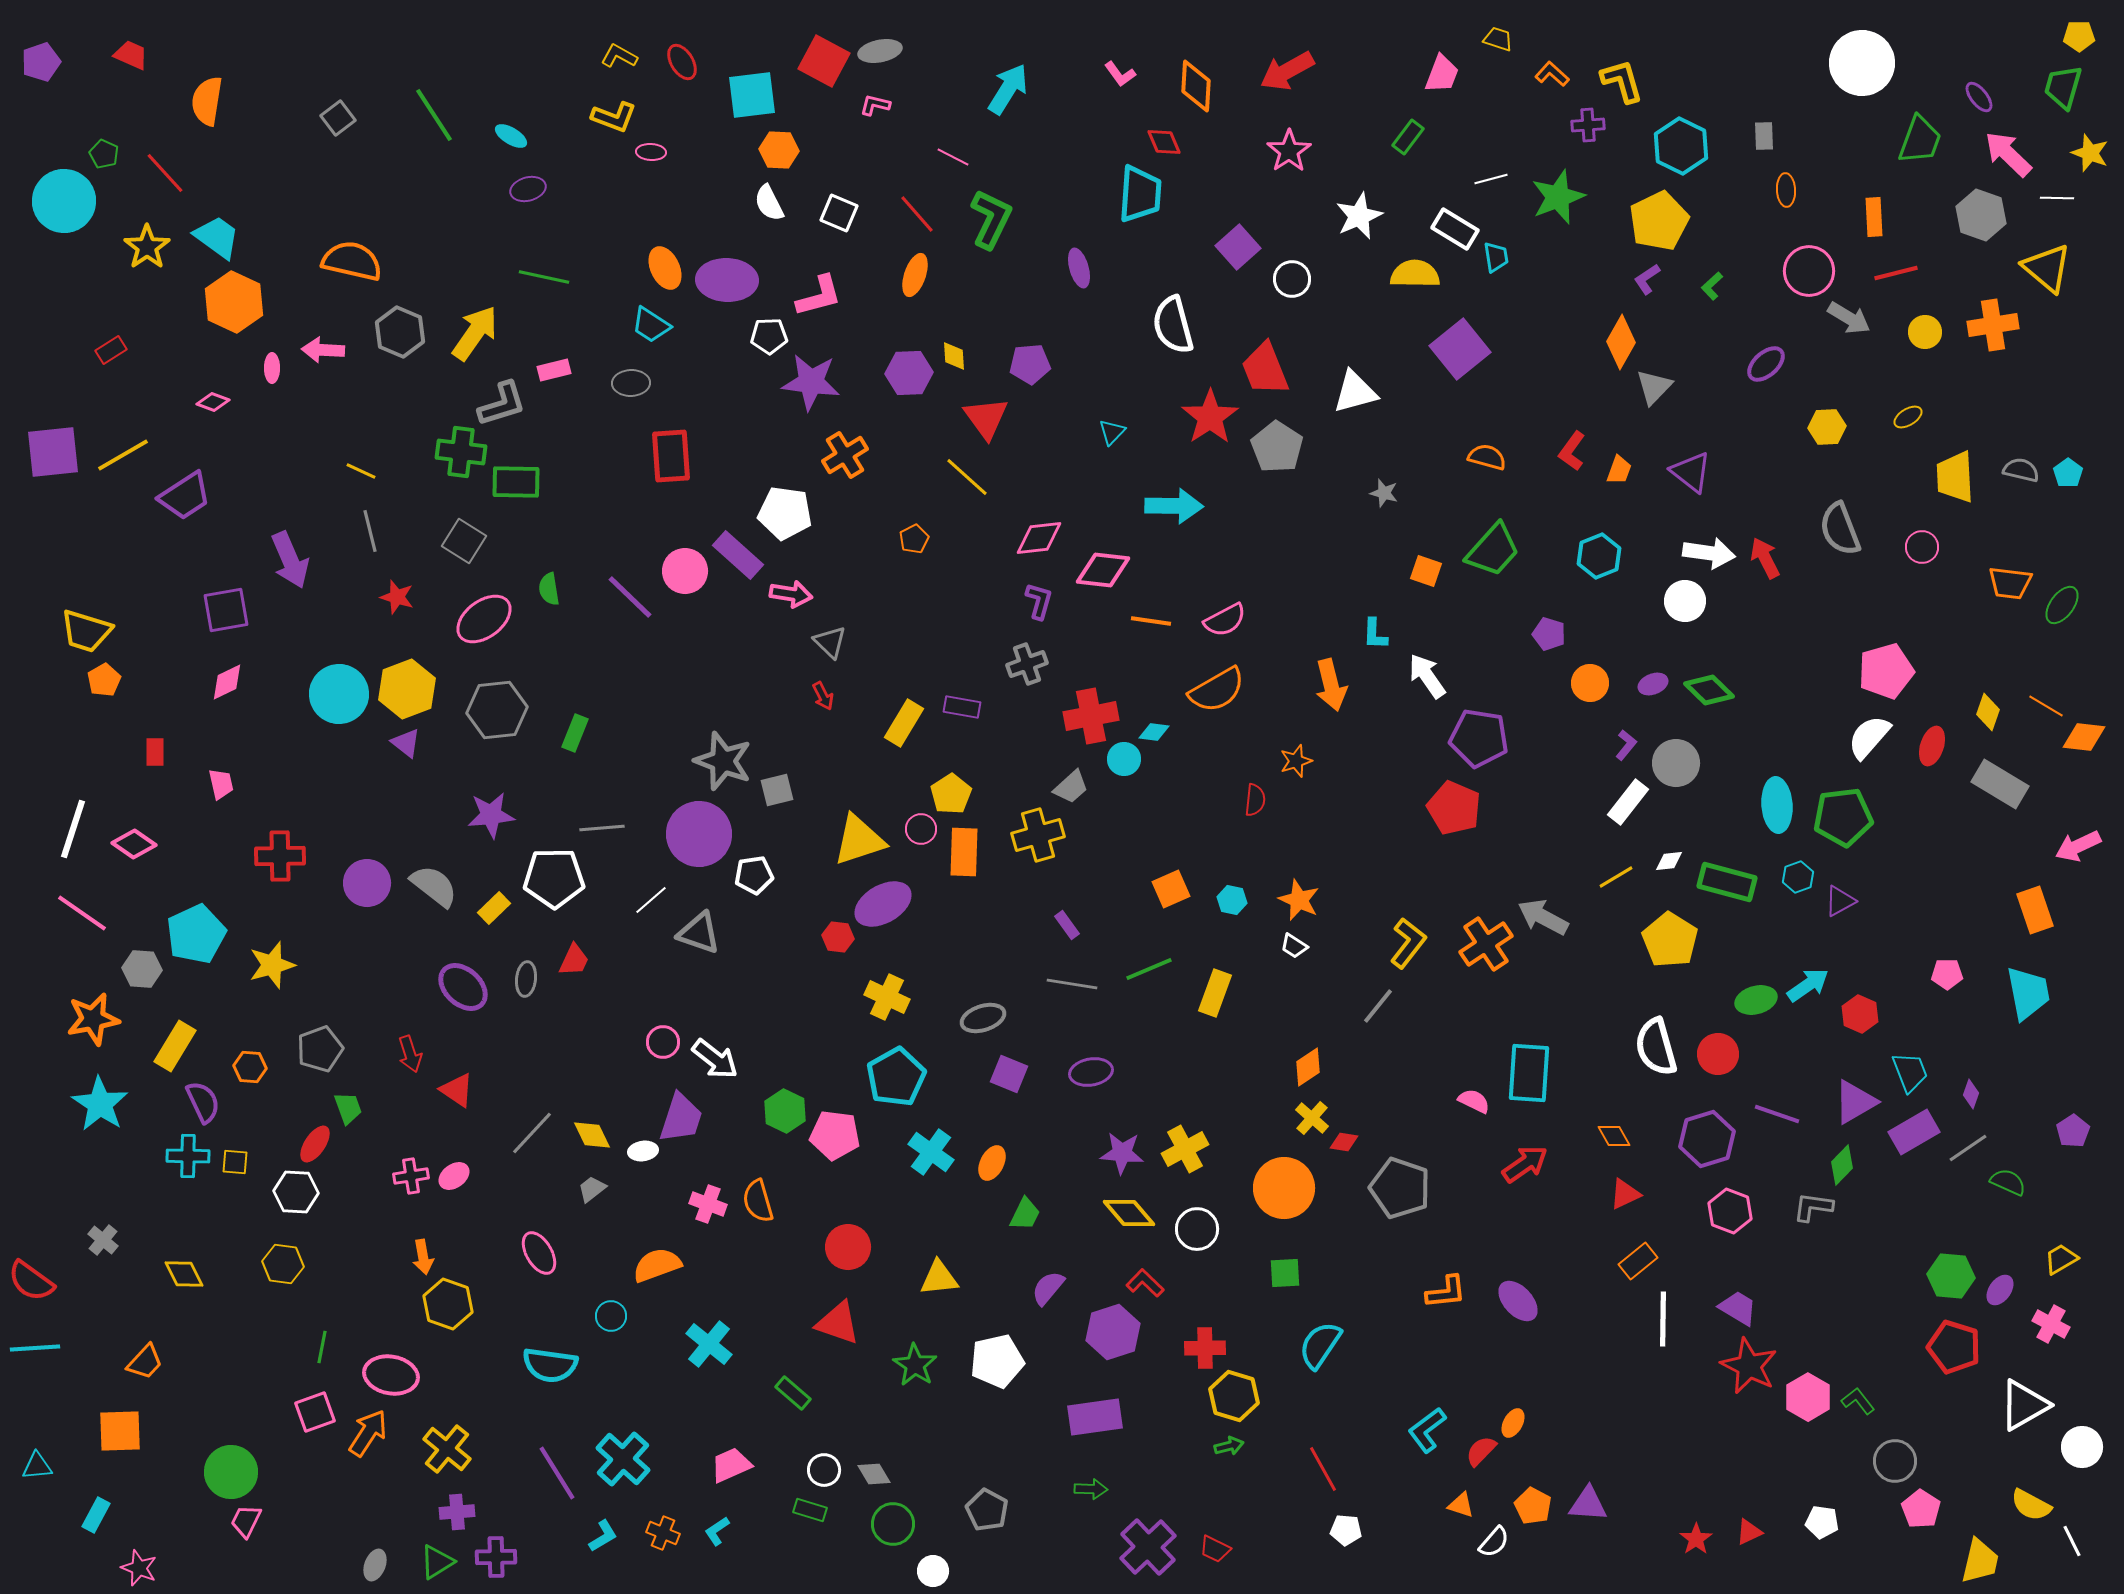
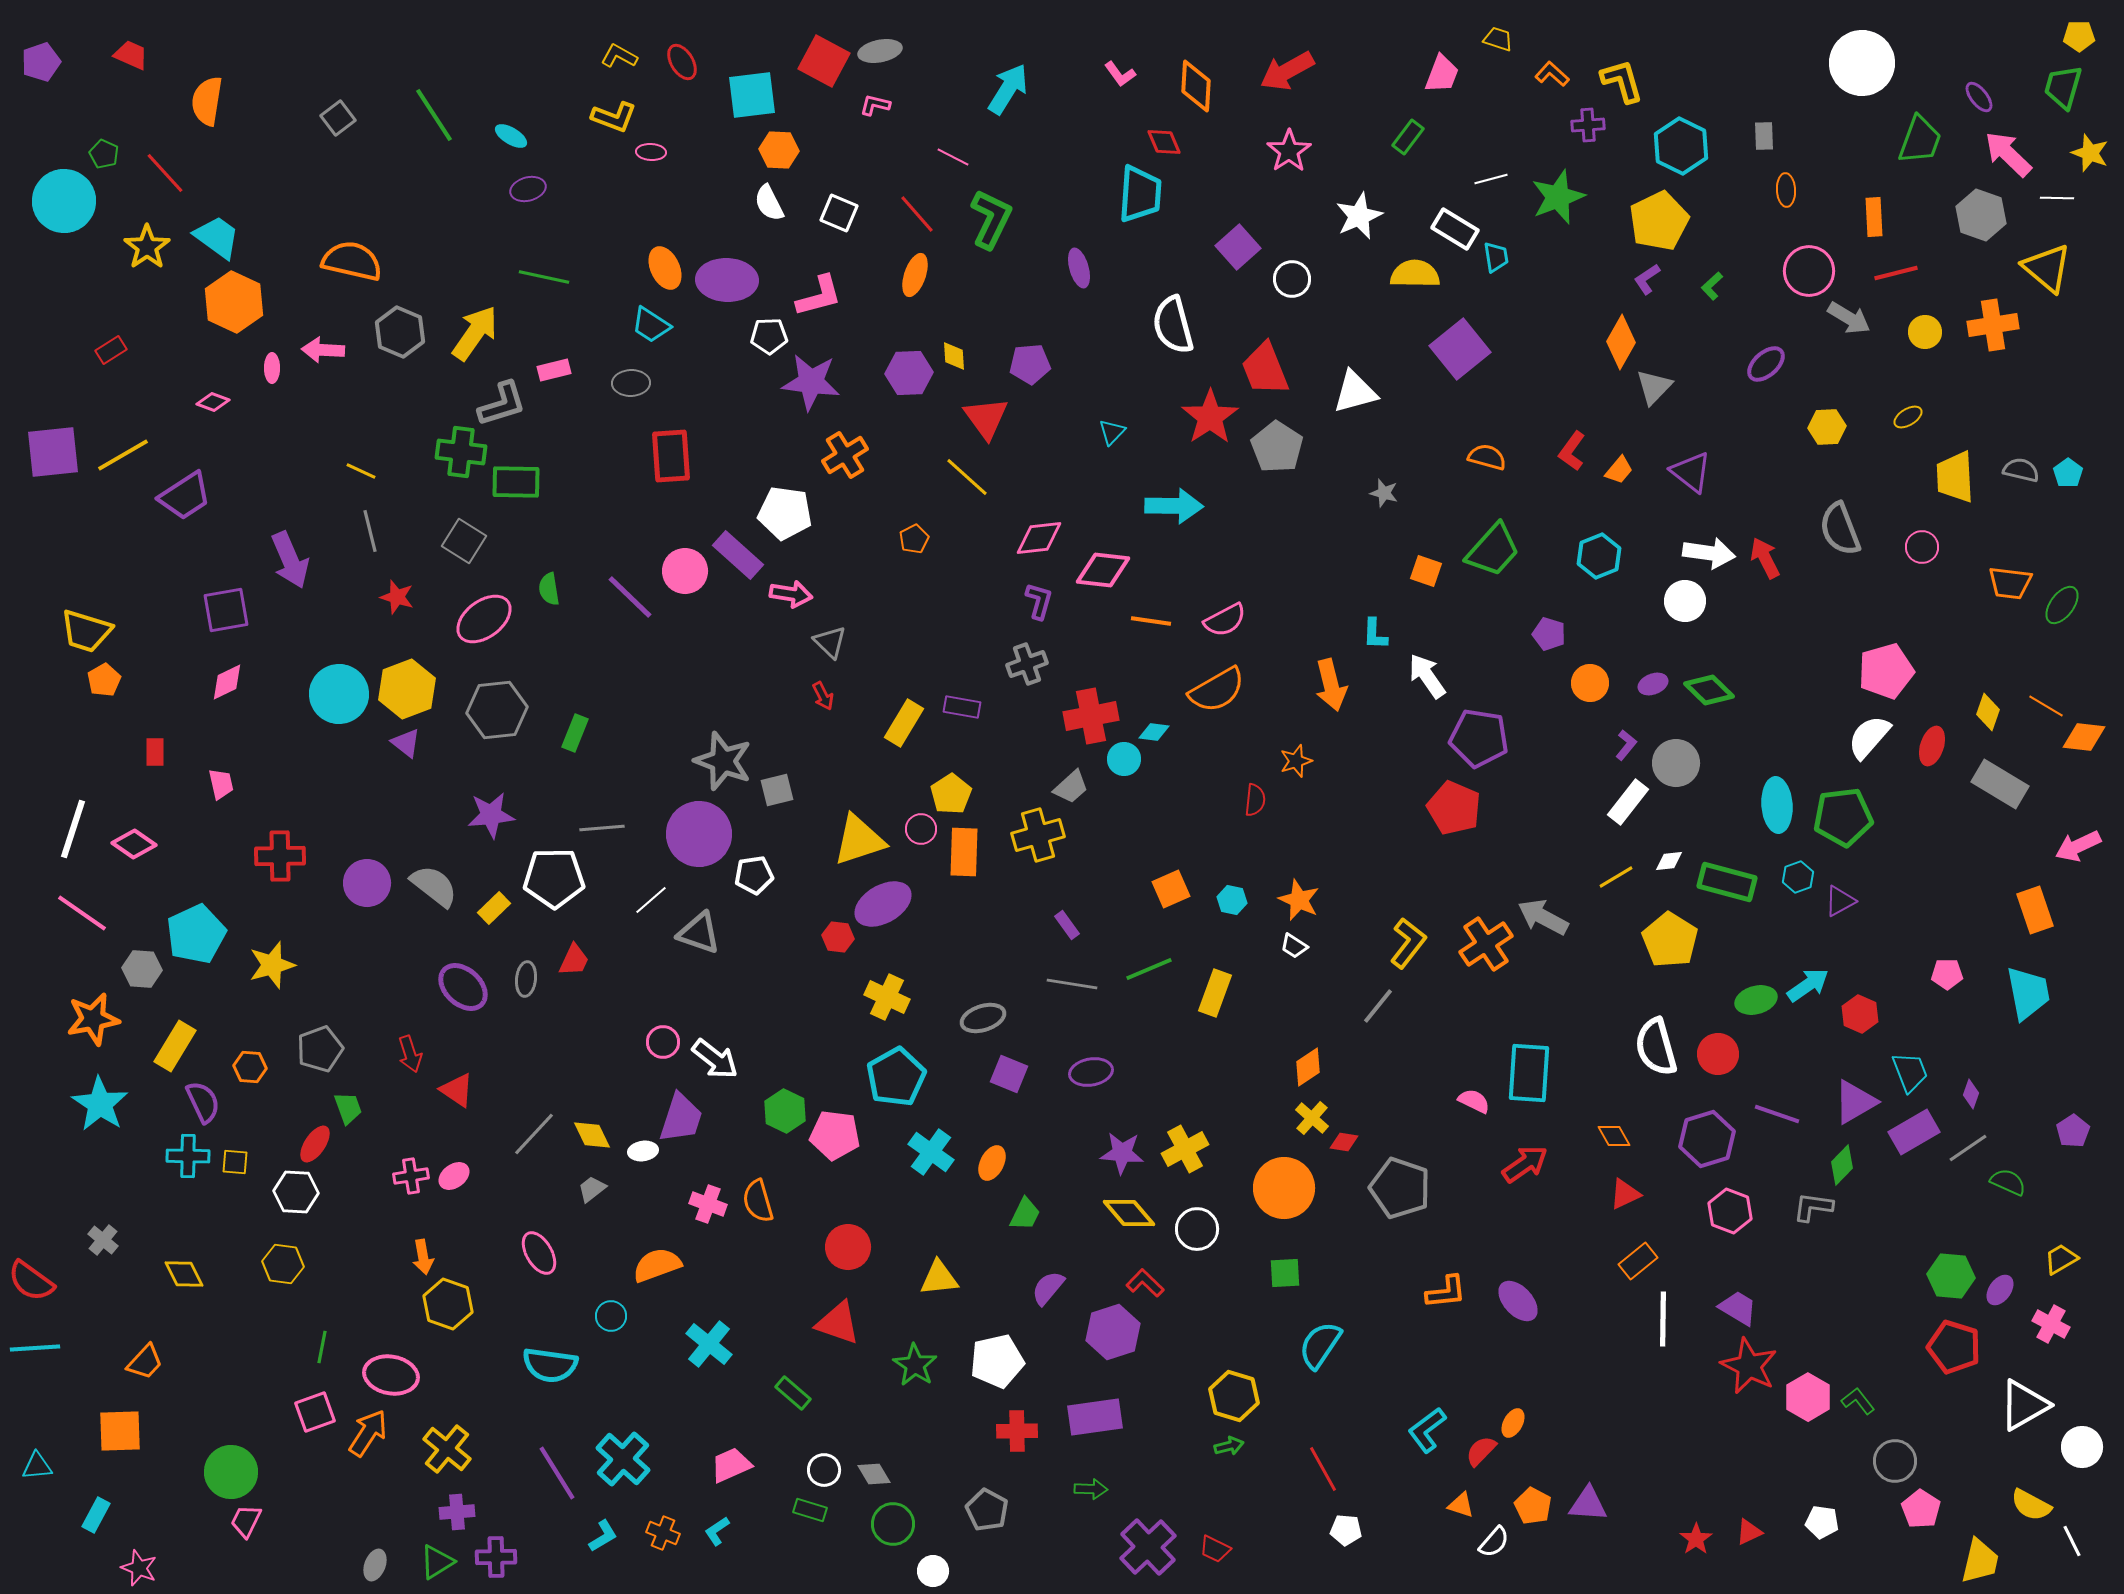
orange trapezoid at (1619, 470): rotated 20 degrees clockwise
gray line at (532, 1133): moved 2 px right, 1 px down
red cross at (1205, 1348): moved 188 px left, 83 px down
